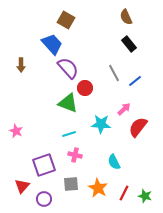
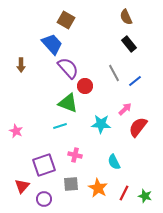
red circle: moved 2 px up
pink arrow: moved 1 px right
cyan line: moved 9 px left, 8 px up
